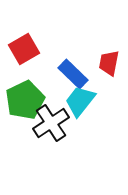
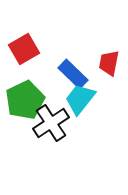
cyan trapezoid: moved 2 px up
